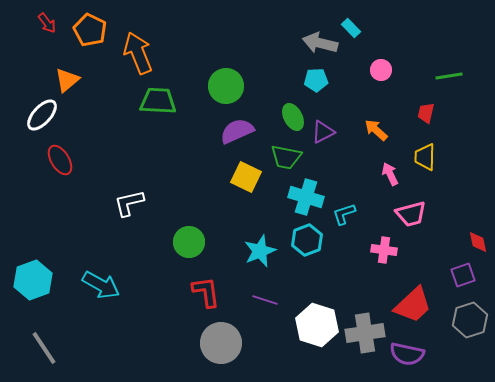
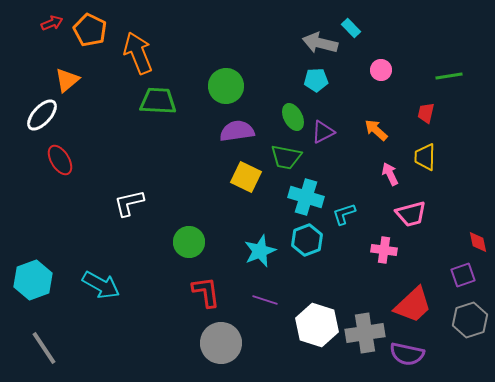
red arrow at (47, 23): moved 5 px right; rotated 75 degrees counterclockwise
purple semicircle at (237, 131): rotated 16 degrees clockwise
